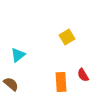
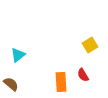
yellow square: moved 23 px right, 8 px down
